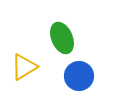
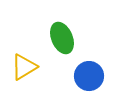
blue circle: moved 10 px right
